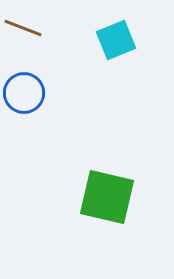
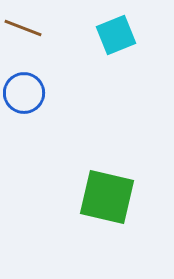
cyan square: moved 5 px up
